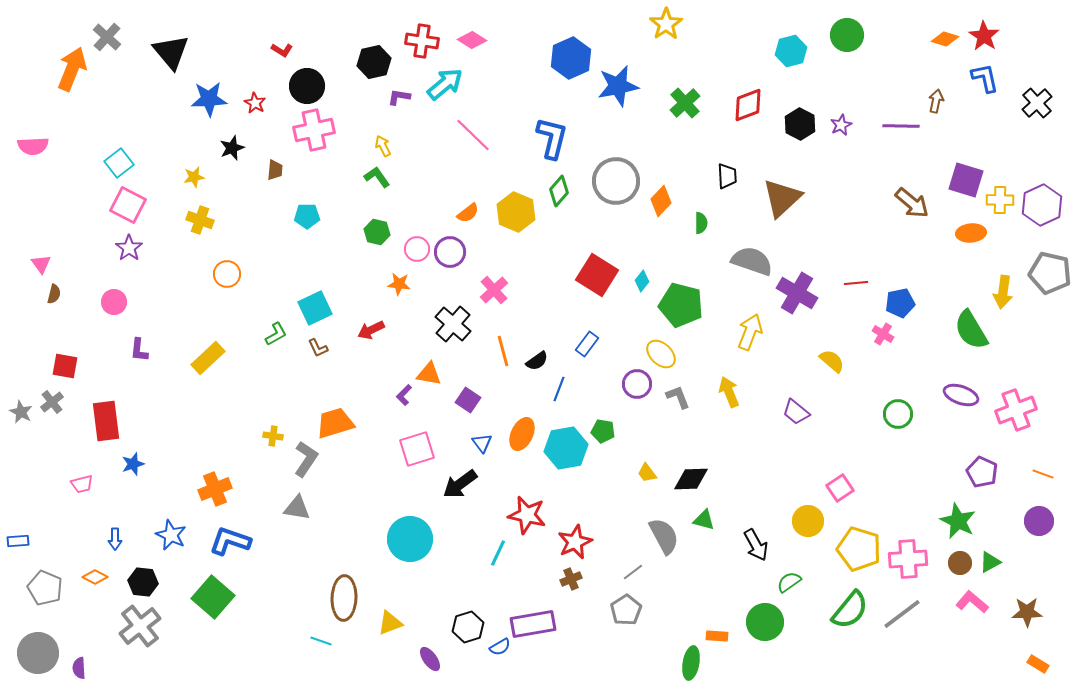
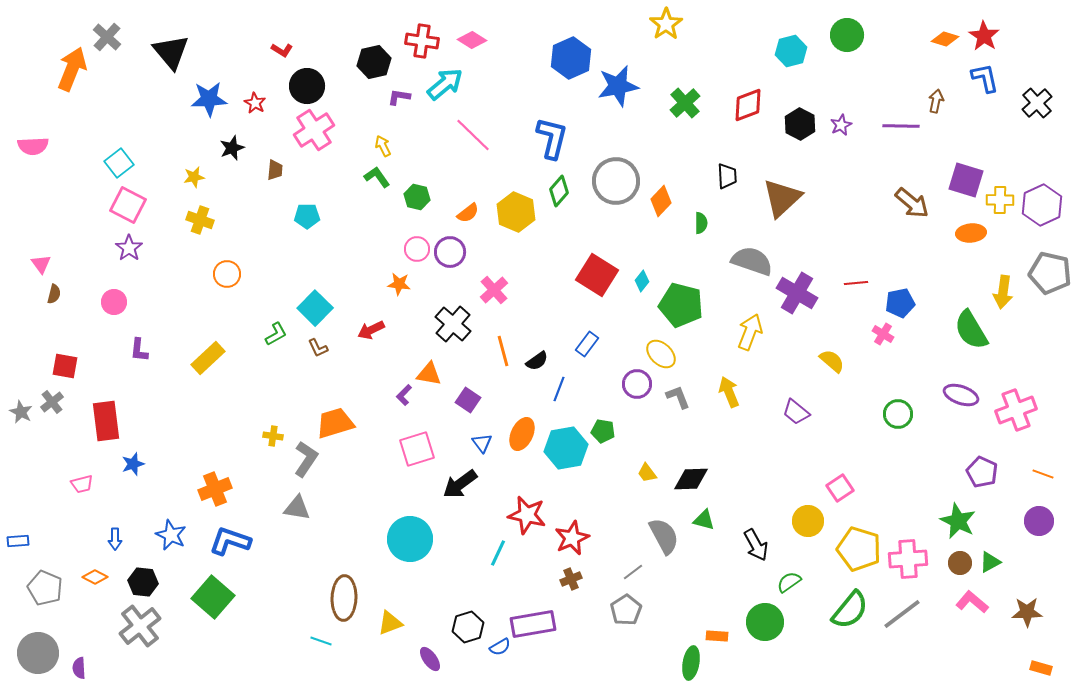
pink cross at (314, 130): rotated 21 degrees counterclockwise
green hexagon at (377, 232): moved 40 px right, 35 px up
cyan square at (315, 308): rotated 20 degrees counterclockwise
red star at (575, 542): moved 3 px left, 4 px up
orange rectangle at (1038, 664): moved 3 px right, 4 px down; rotated 15 degrees counterclockwise
